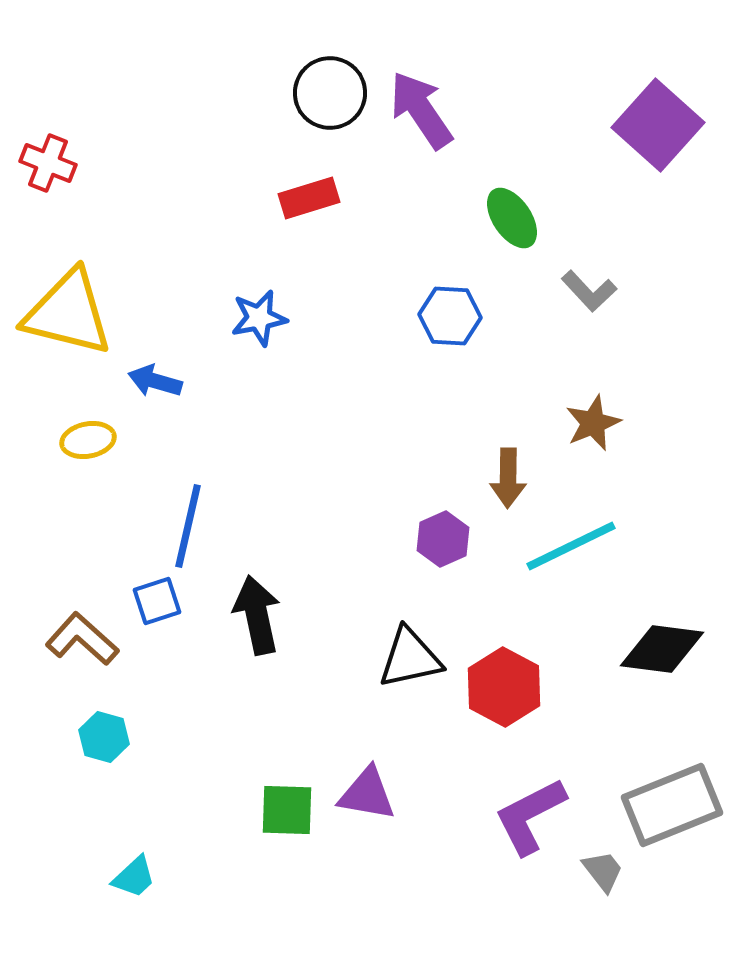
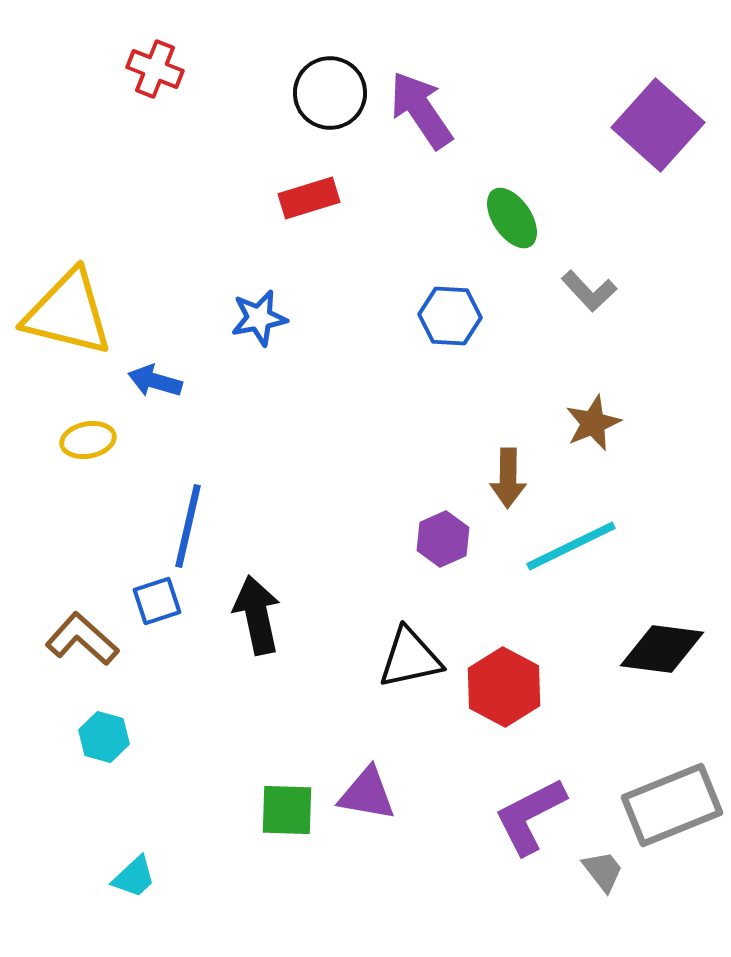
red cross: moved 107 px right, 94 px up
